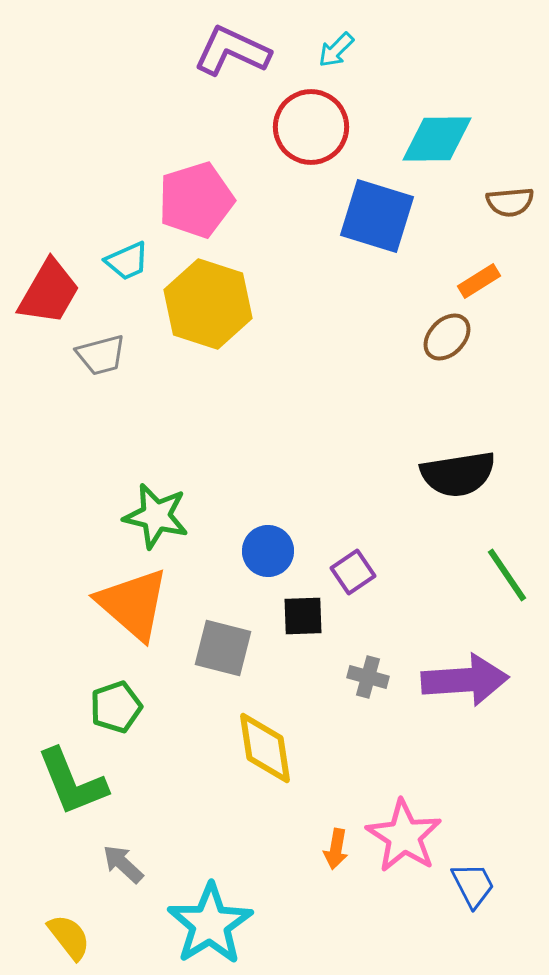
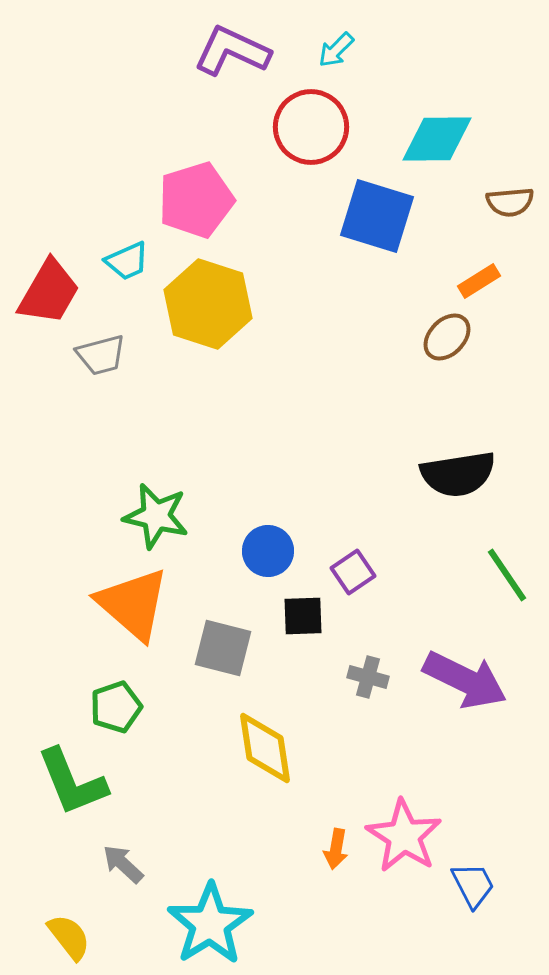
purple arrow: rotated 30 degrees clockwise
